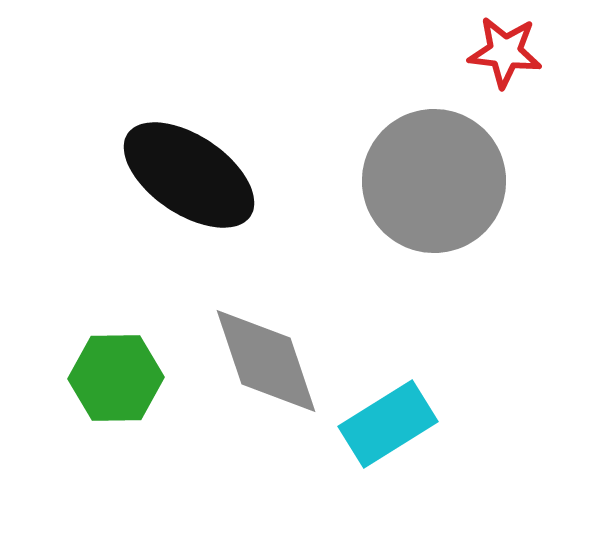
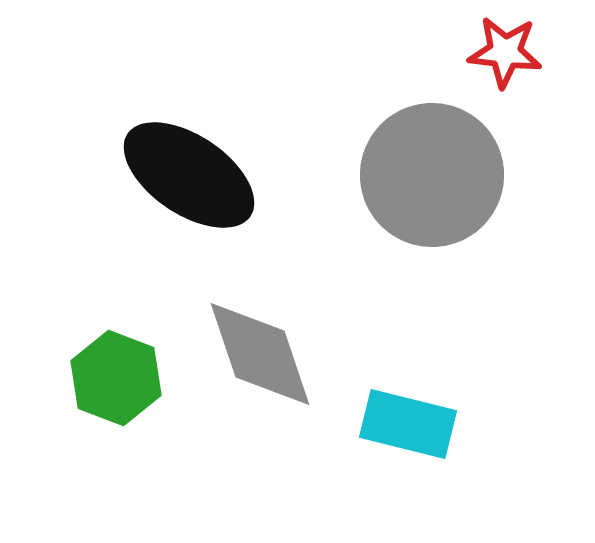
gray circle: moved 2 px left, 6 px up
gray diamond: moved 6 px left, 7 px up
green hexagon: rotated 22 degrees clockwise
cyan rectangle: moved 20 px right; rotated 46 degrees clockwise
